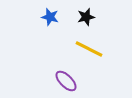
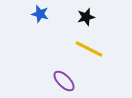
blue star: moved 10 px left, 3 px up
purple ellipse: moved 2 px left
